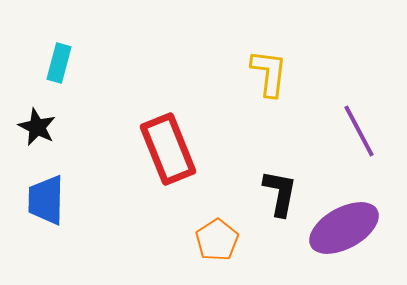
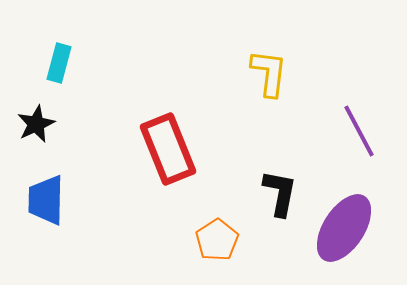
black star: moved 1 px left, 3 px up; rotated 21 degrees clockwise
purple ellipse: rotated 28 degrees counterclockwise
